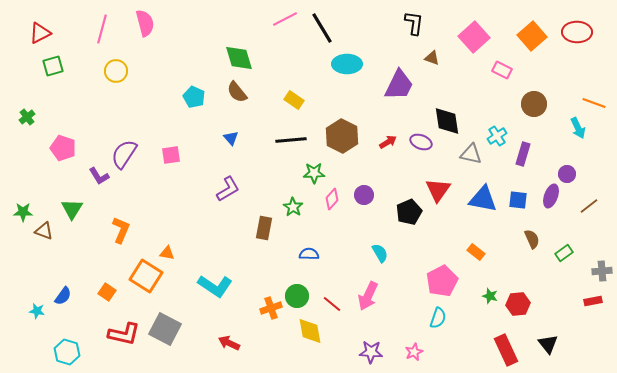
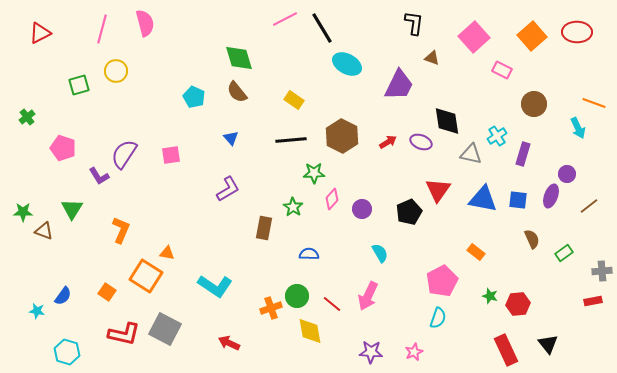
cyan ellipse at (347, 64): rotated 28 degrees clockwise
green square at (53, 66): moved 26 px right, 19 px down
purple circle at (364, 195): moved 2 px left, 14 px down
